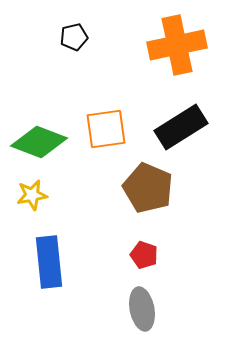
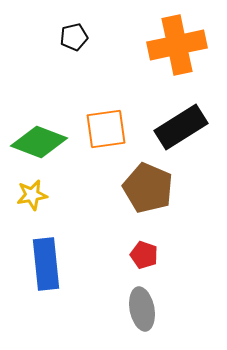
blue rectangle: moved 3 px left, 2 px down
